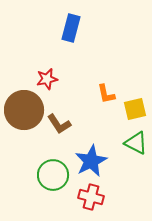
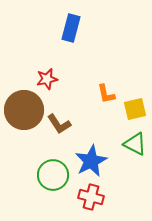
green triangle: moved 1 px left, 1 px down
